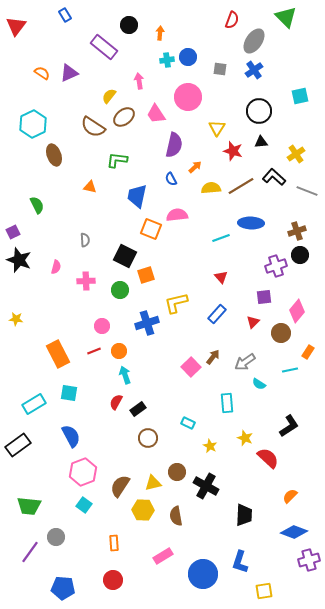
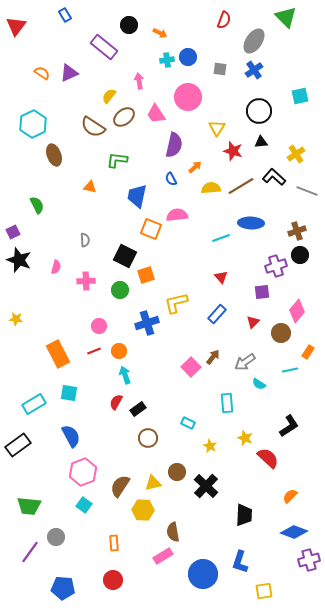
red semicircle at (232, 20): moved 8 px left
orange arrow at (160, 33): rotated 112 degrees clockwise
purple square at (264, 297): moved 2 px left, 5 px up
pink circle at (102, 326): moved 3 px left
black cross at (206, 486): rotated 15 degrees clockwise
brown semicircle at (176, 516): moved 3 px left, 16 px down
